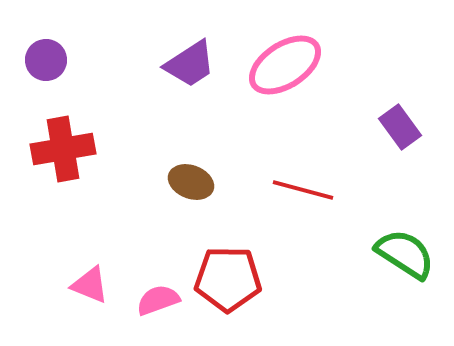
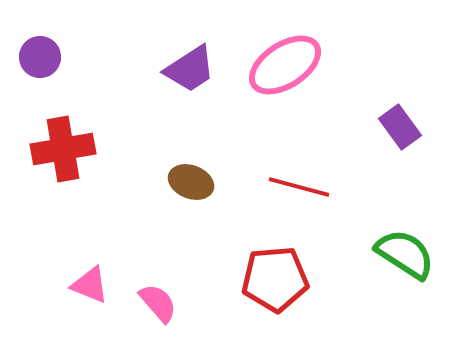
purple circle: moved 6 px left, 3 px up
purple trapezoid: moved 5 px down
red line: moved 4 px left, 3 px up
red pentagon: moved 47 px right; rotated 6 degrees counterclockwise
pink semicircle: moved 3 px down; rotated 69 degrees clockwise
